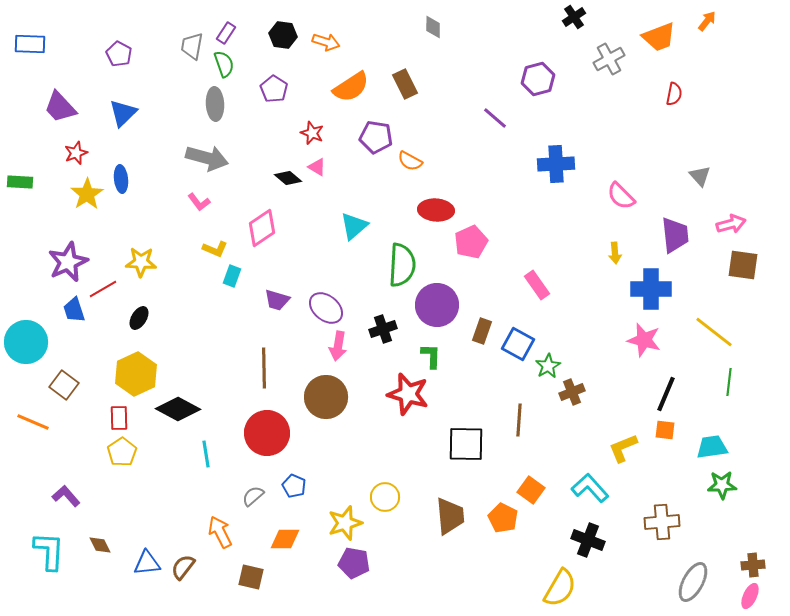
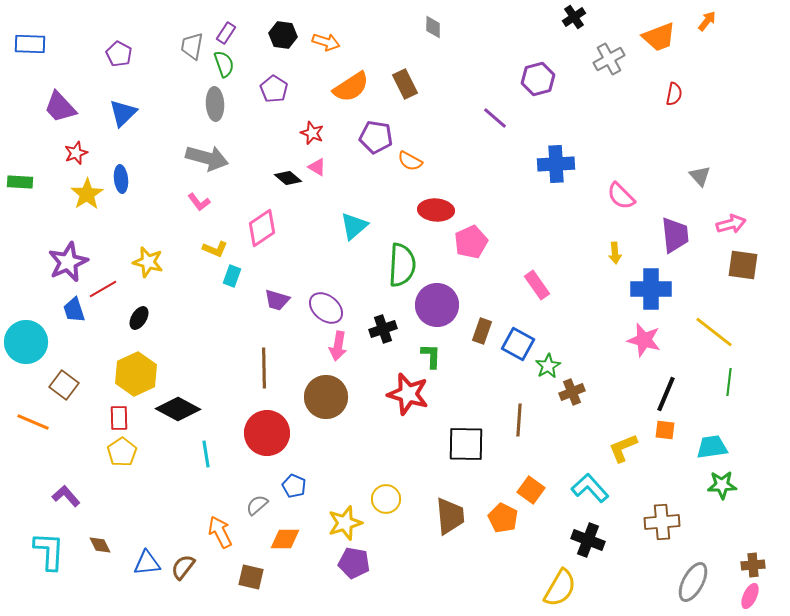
yellow star at (141, 262): moved 7 px right; rotated 12 degrees clockwise
gray semicircle at (253, 496): moved 4 px right, 9 px down
yellow circle at (385, 497): moved 1 px right, 2 px down
